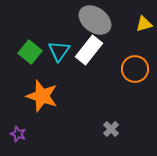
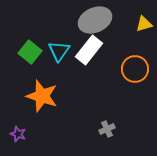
gray ellipse: rotated 60 degrees counterclockwise
gray cross: moved 4 px left; rotated 21 degrees clockwise
